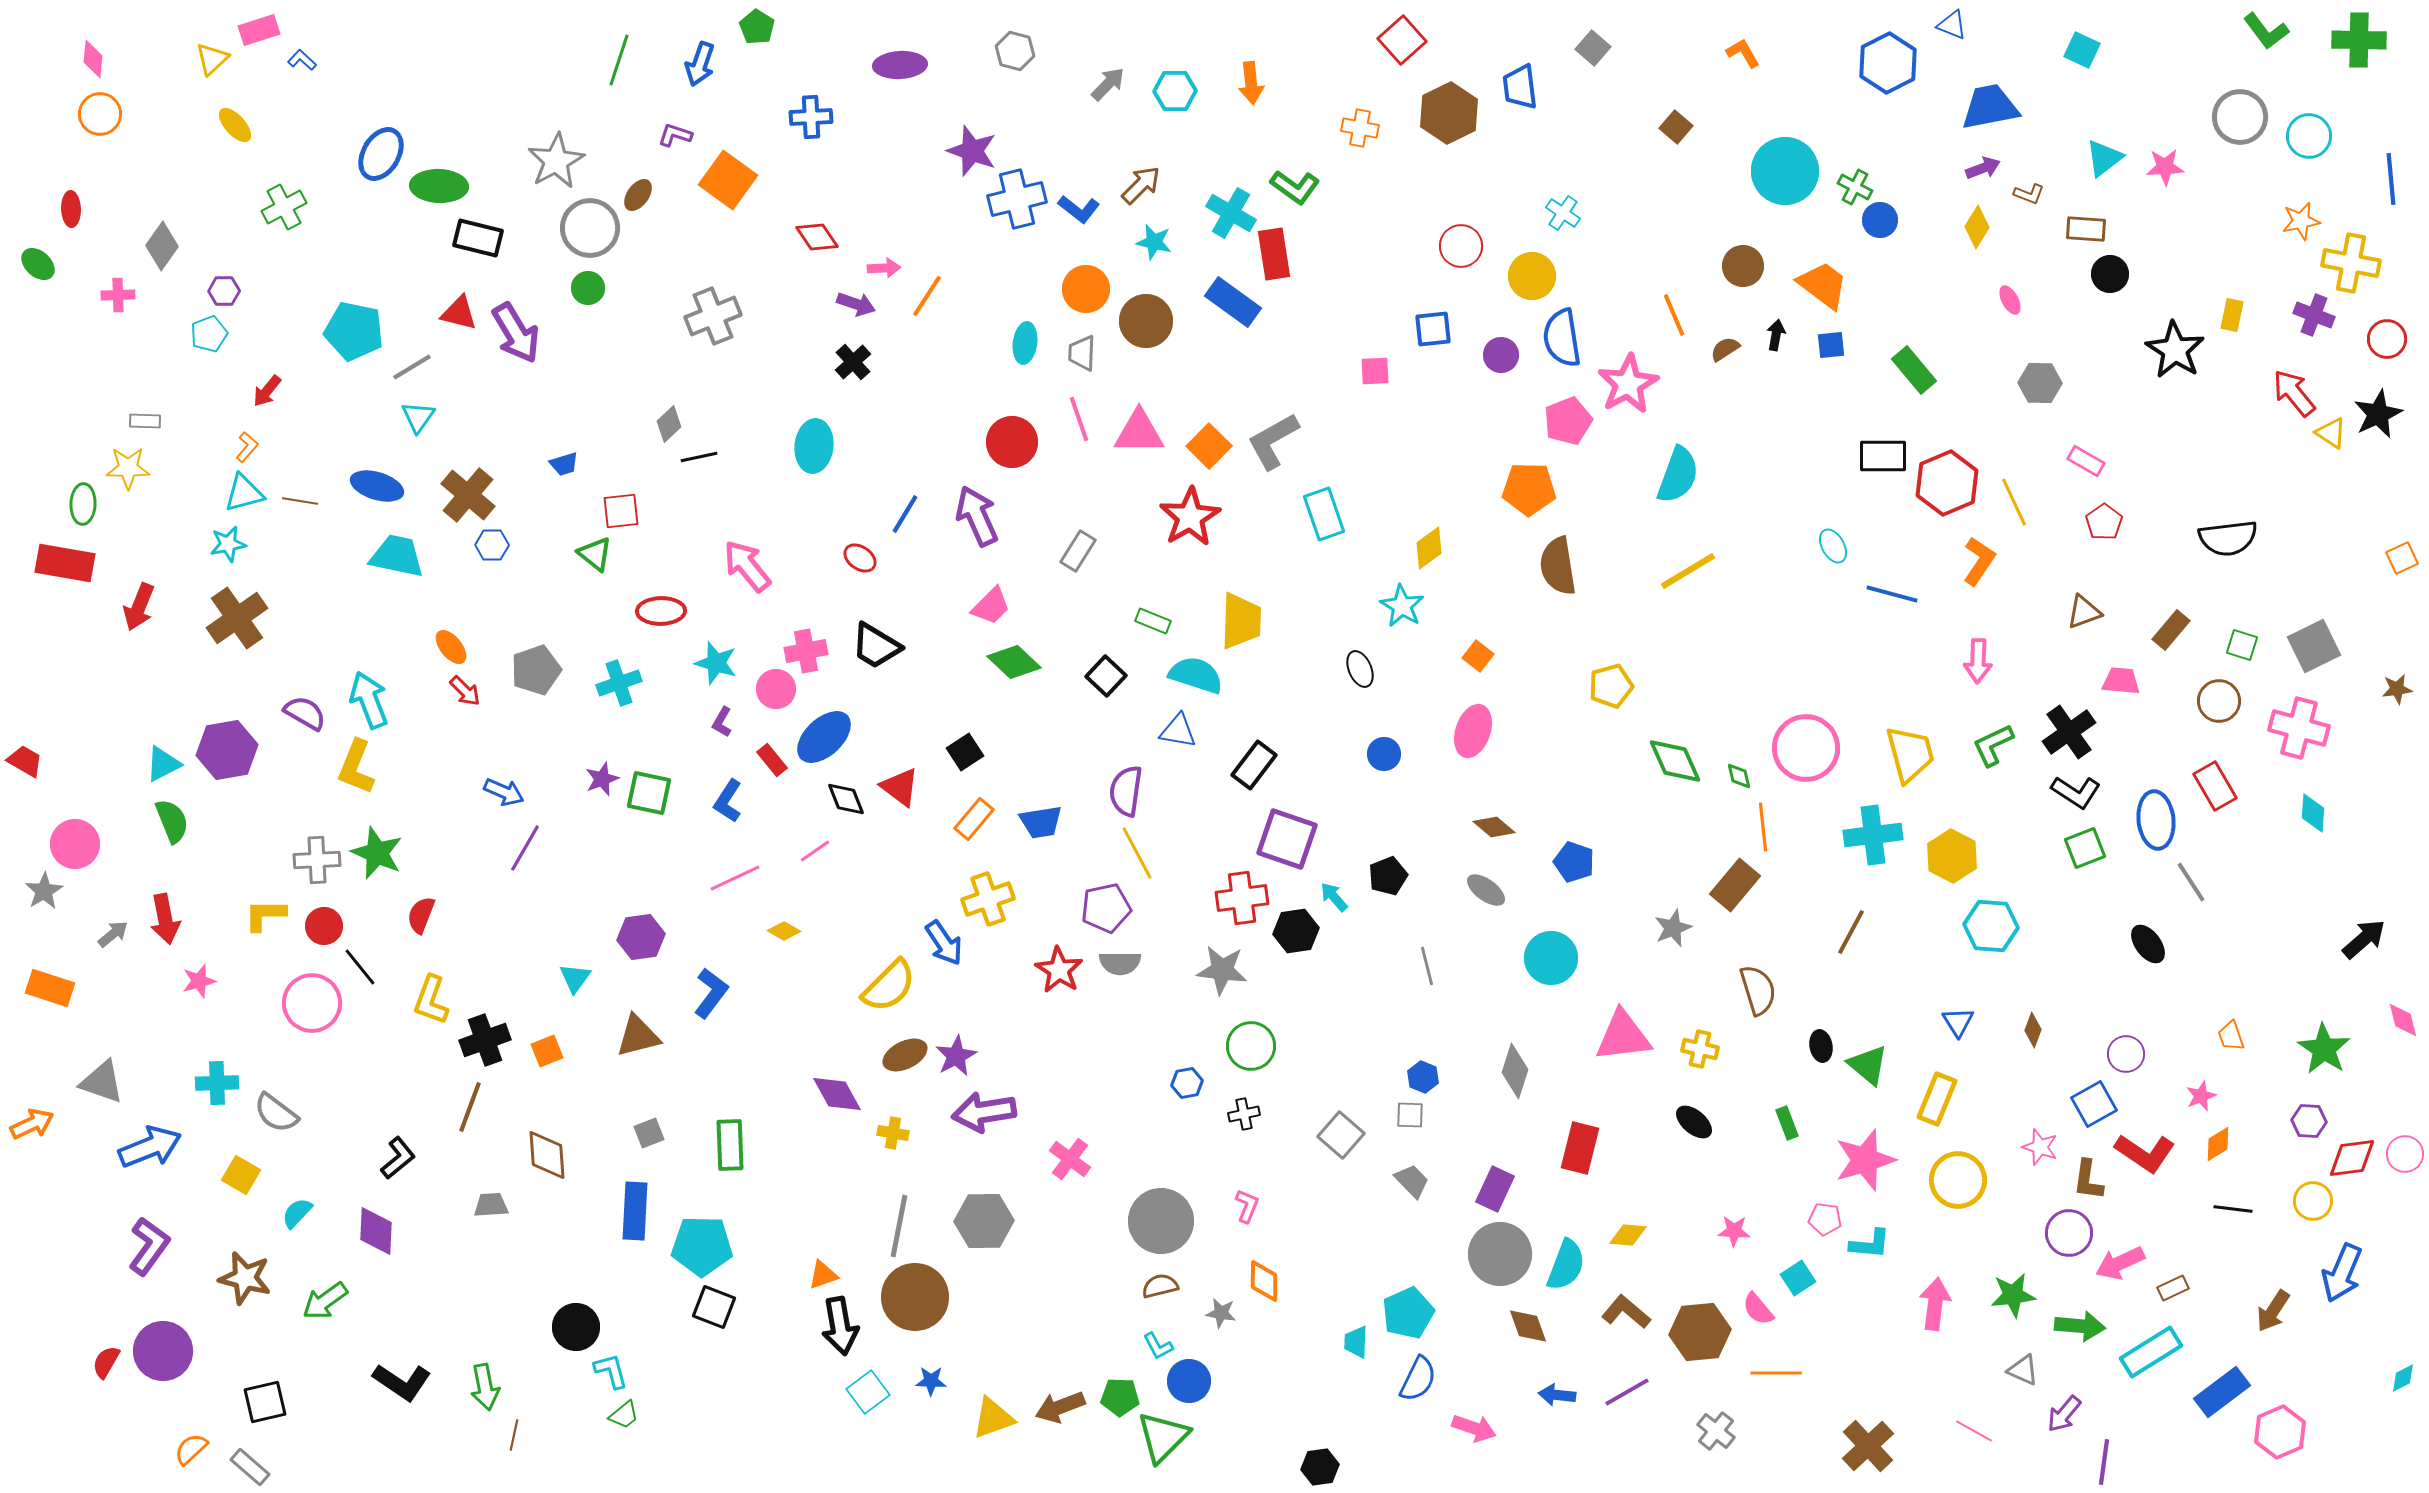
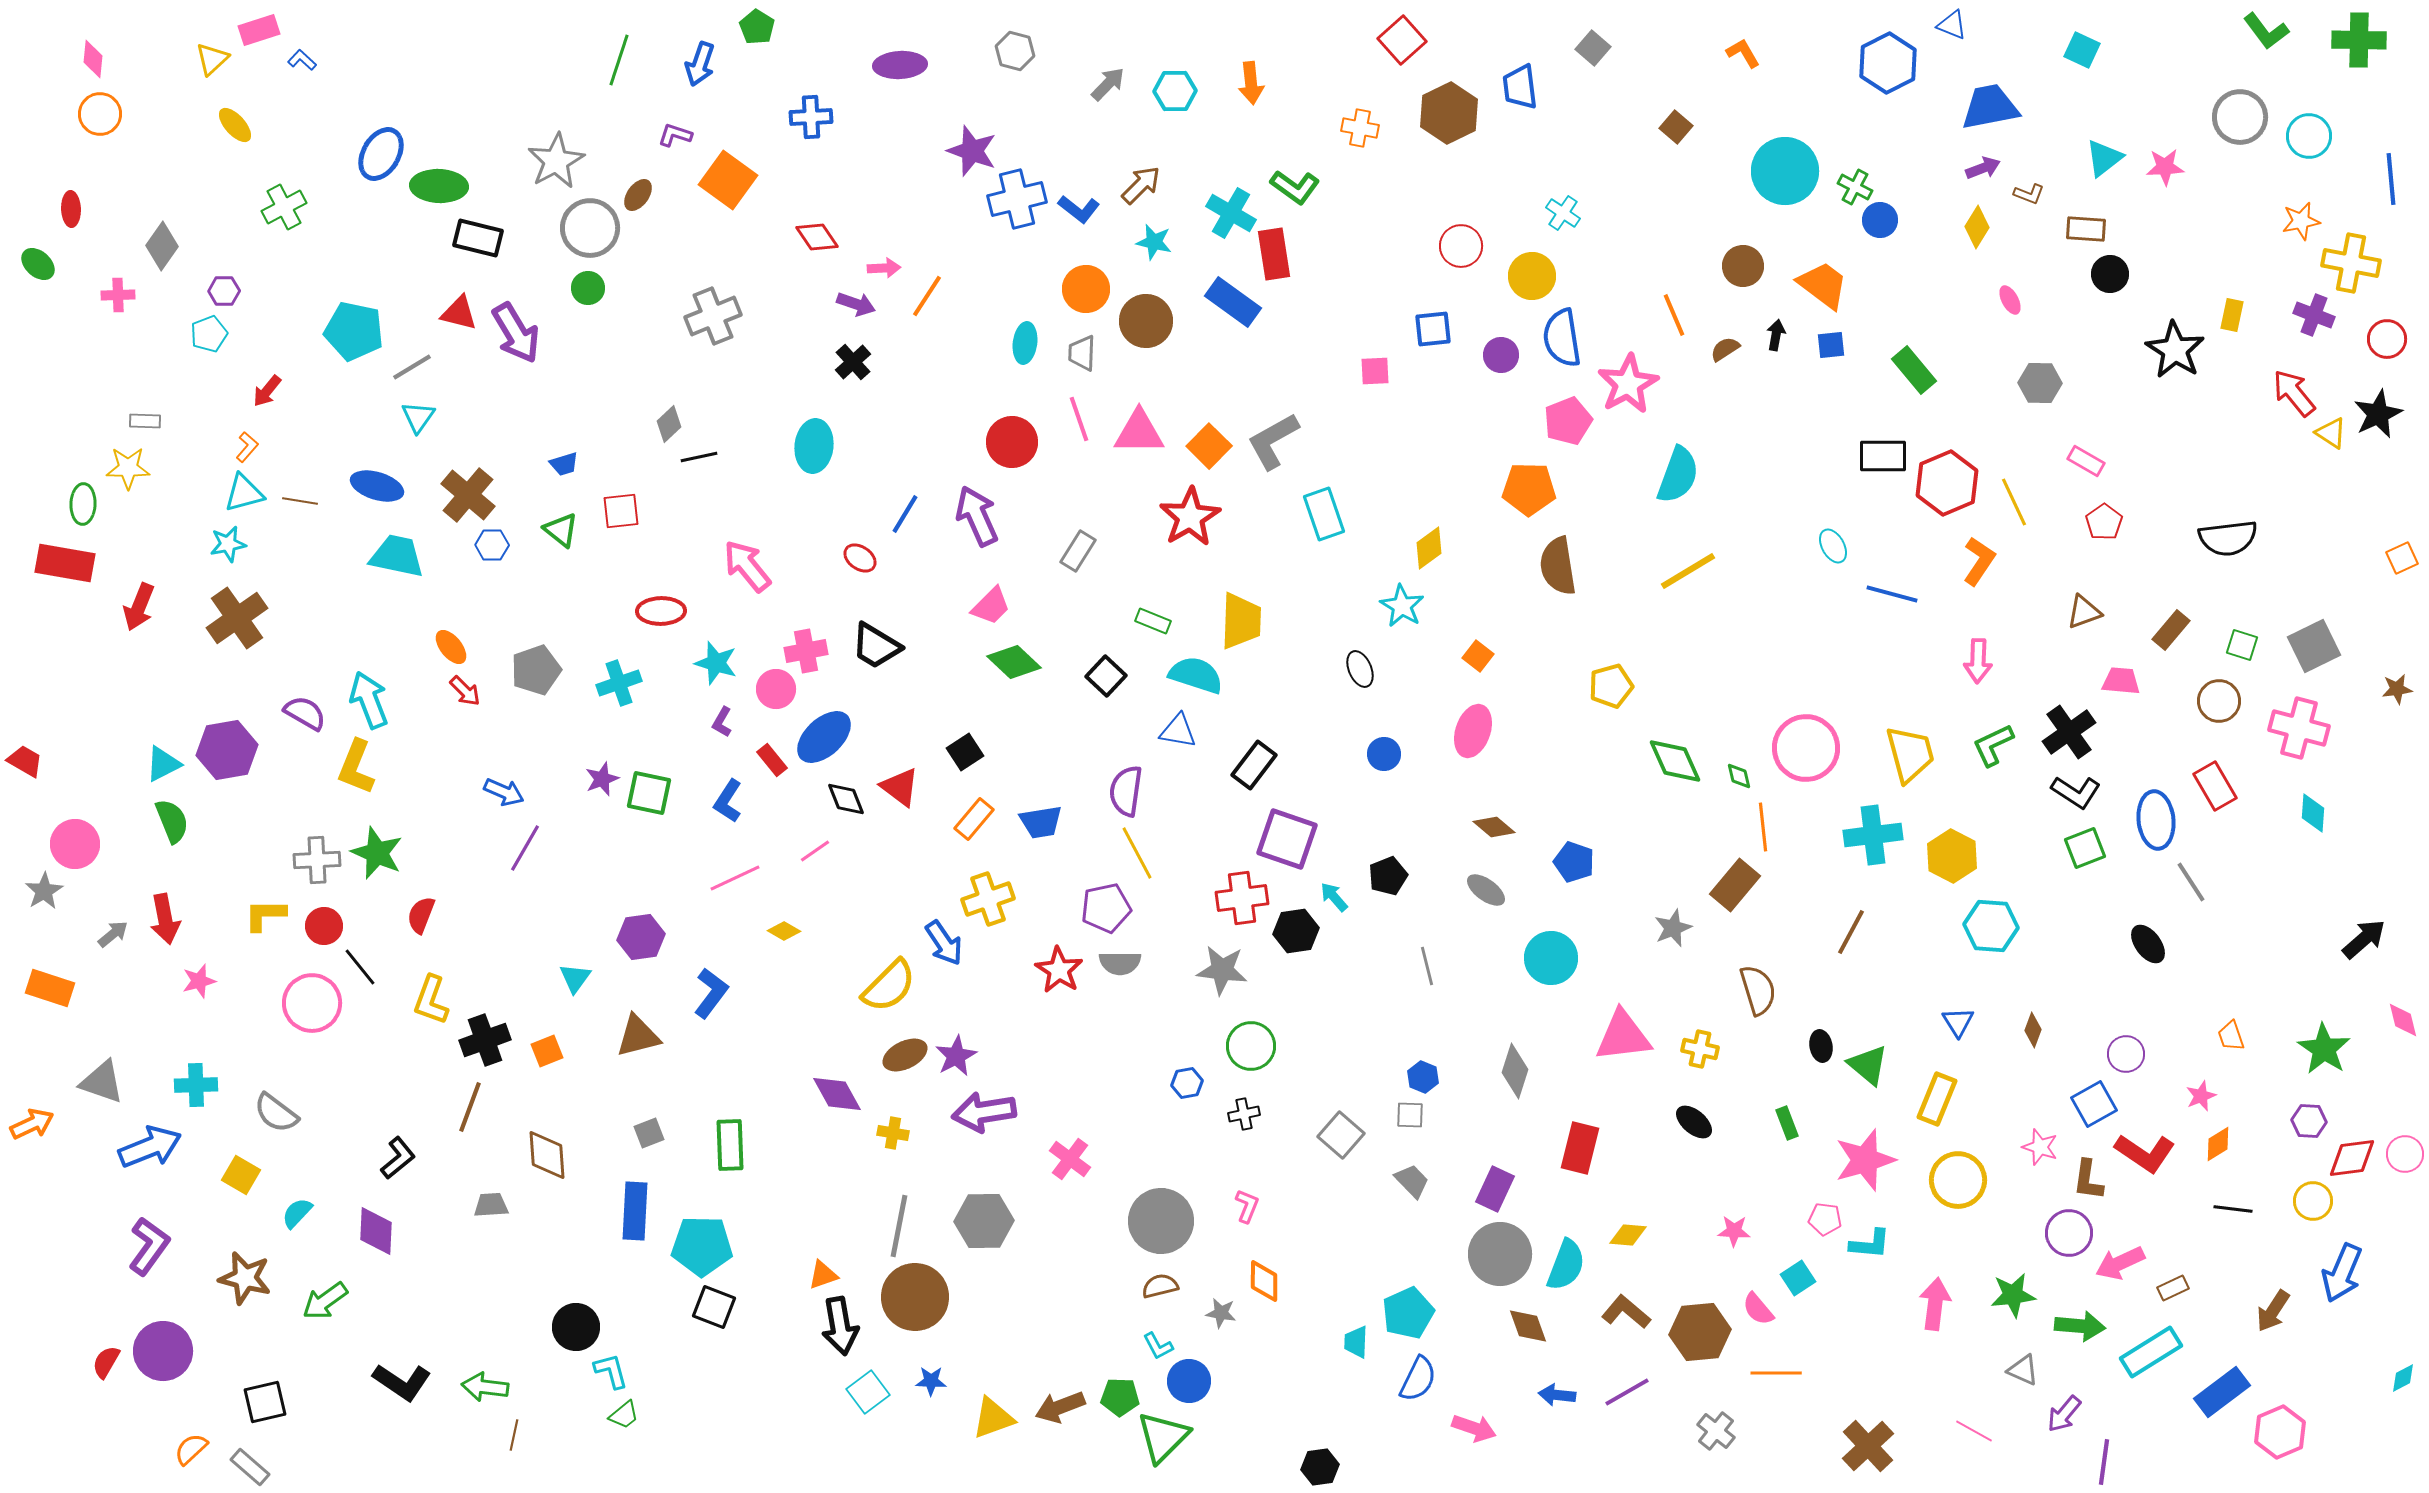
green triangle at (595, 554): moved 34 px left, 24 px up
cyan cross at (217, 1083): moved 21 px left, 2 px down
green arrow at (485, 1387): rotated 108 degrees clockwise
